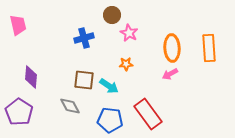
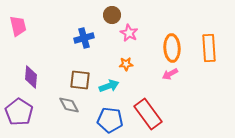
pink trapezoid: moved 1 px down
brown square: moved 4 px left
cyan arrow: rotated 54 degrees counterclockwise
gray diamond: moved 1 px left, 1 px up
